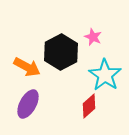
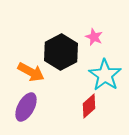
pink star: moved 1 px right
orange arrow: moved 4 px right, 5 px down
purple ellipse: moved 2 px left, 3 px down
